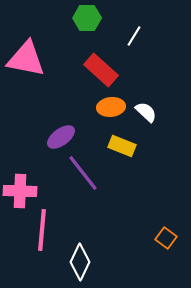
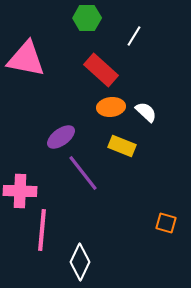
orange square: moved 15 px up; rotated 20 degrees counterclockwise
